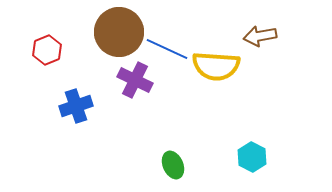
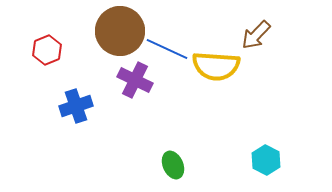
brown circle: moved 1 px right, 1 px up
brown arrow: moved 4 px left, 1 px up; rotated 36 degrees counterclockwise
cyan hexagon: moved 14 px right, 3 px down
